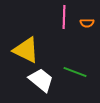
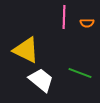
green line: moved 5 px right, 1 px down
